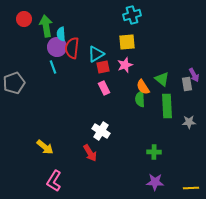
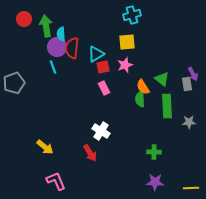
purple arrow: moved 1 px left, 1 px up
pink L-shape: moved 2 px right; rotated 125 degrees clockwise
